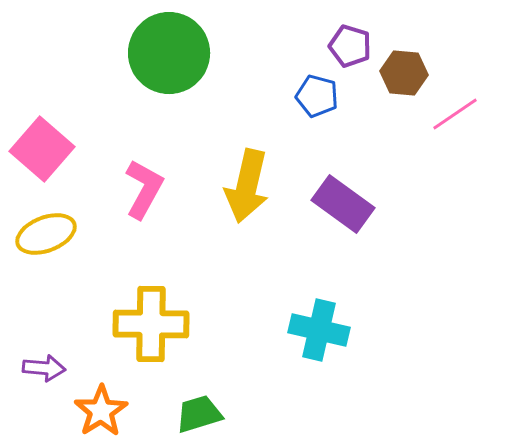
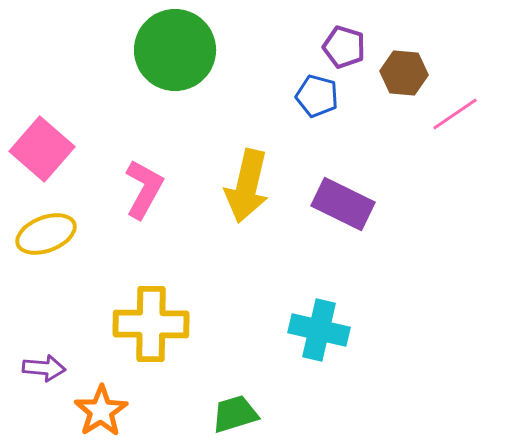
purple pentagon: moved 6 px left, 1 px down
green circle: moved 6 px right, 3 px up
purple rectangle: rotated 10 degrees counterclockwise
green trapezoid: moved 36 px right
